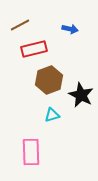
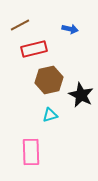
brown hexagon: rotated 8 degrees clockwise
cyan triangle: moved 2 px left
